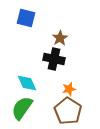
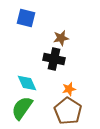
brown star: moved 1 px right; rotated 21 degrees clockwise
